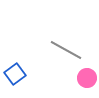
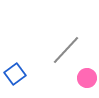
gray line: rotated 76 degrees counterclockwise
